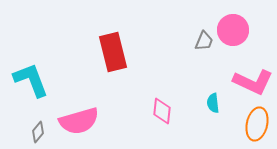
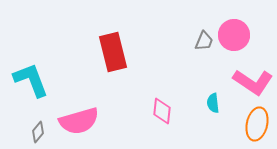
pink circle: moved 1 px right, 5 px down
pink L-shape: rotated 9 degrees clockwise
